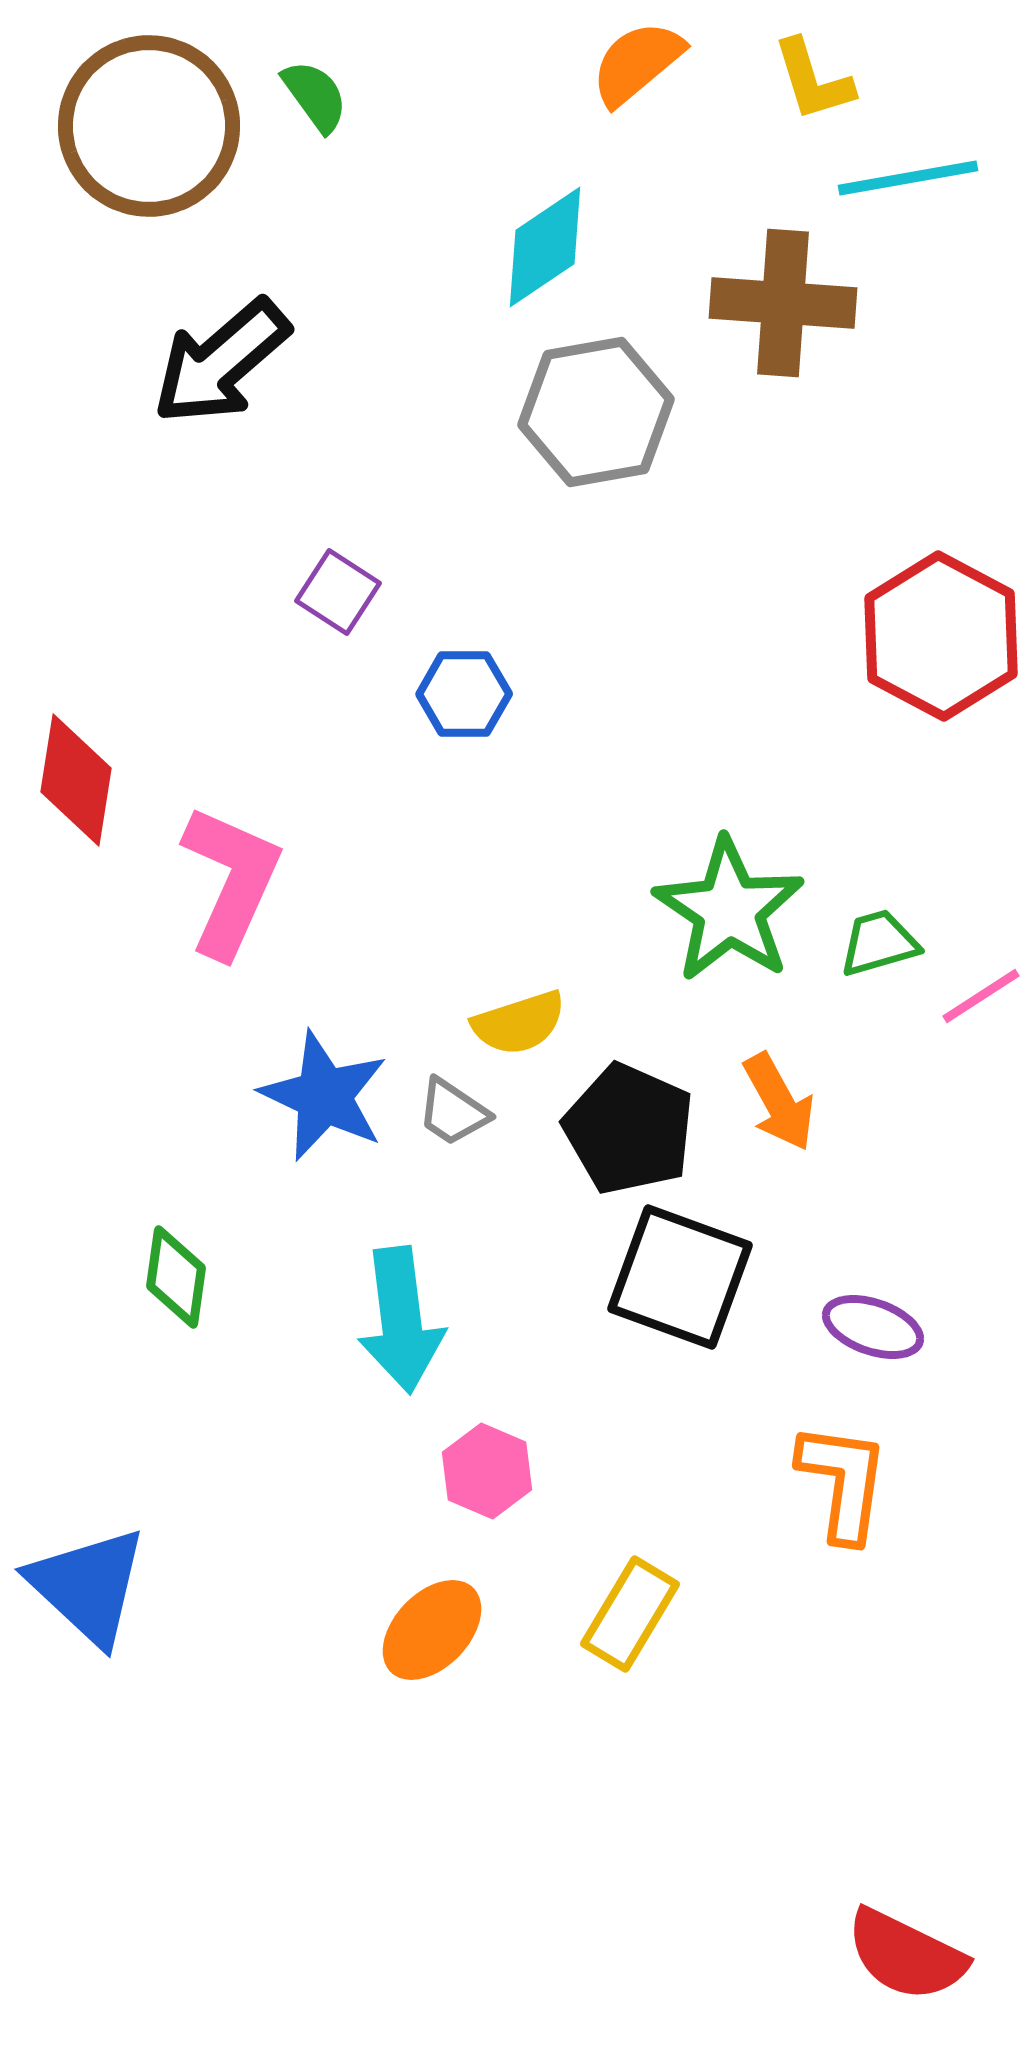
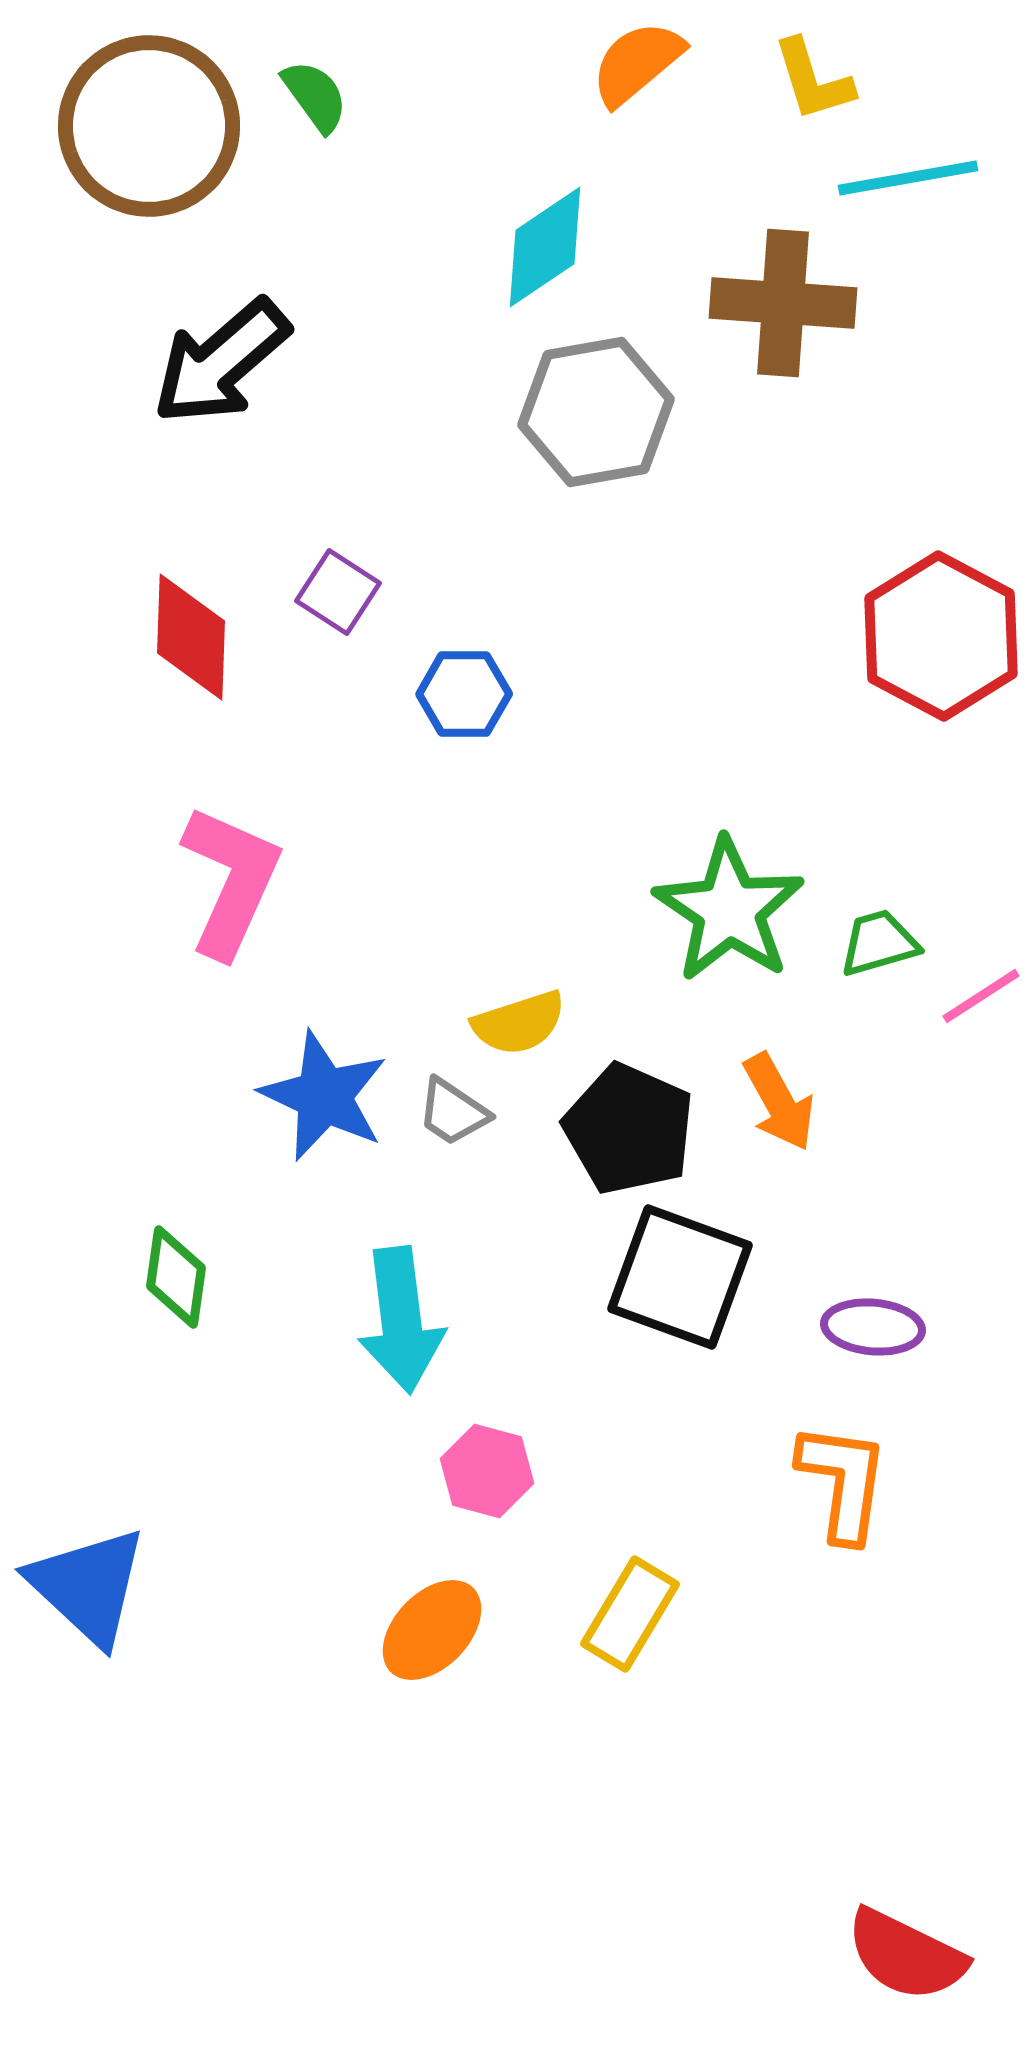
red diamond: moved 115 px right, 143 px up; rotated 7 degrees counterclockwise
purple ellipse: rotated 14 degrees counterclockwise
pink hexagon: rotated 8 degrees counterclockwise
